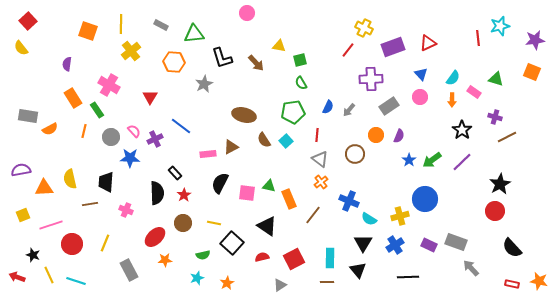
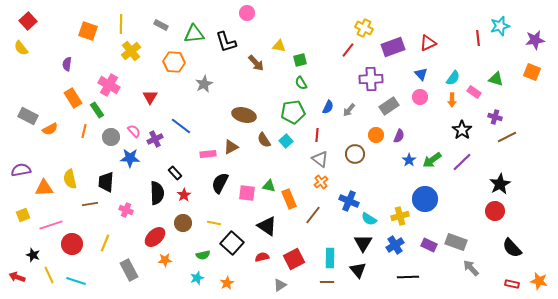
black L-shape at (222, 58): moved 4 px right, 16 px up
gray rectangle at (28, 116): rotated 18 degrees clockwise
